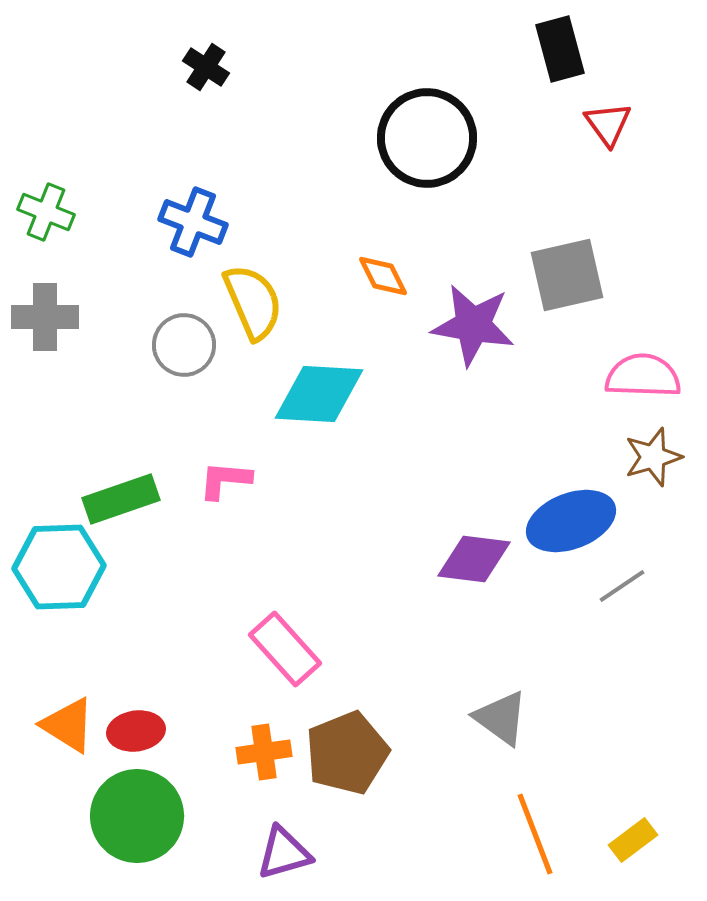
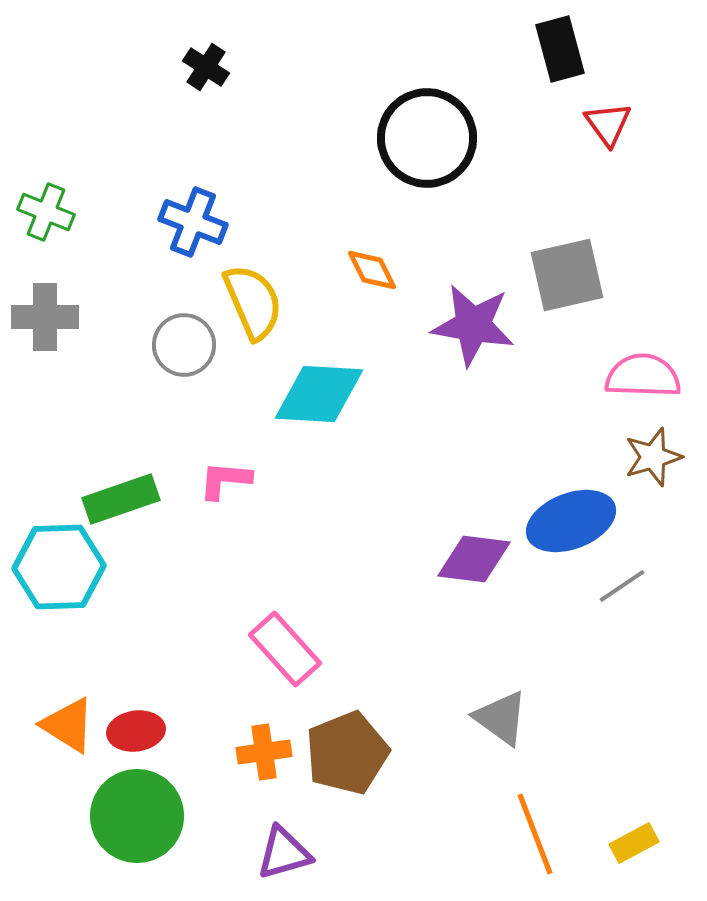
orange diamond: moved 11 px left, 6 px up
yellow rectangle: moved 1 px right, 3 px down; rotated 9 degrees clockwise
